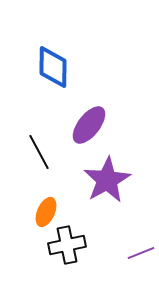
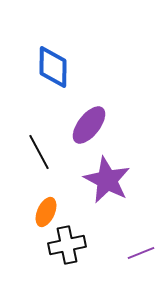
purple star: rotated 15 degrees counterclockwise
